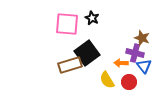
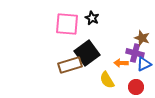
blue triangle: moved 2 px up; rotated 42 degrees clockwise
red circle: moved 7 px right, 5 px down
